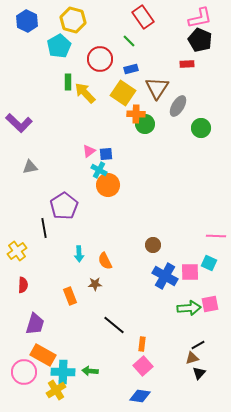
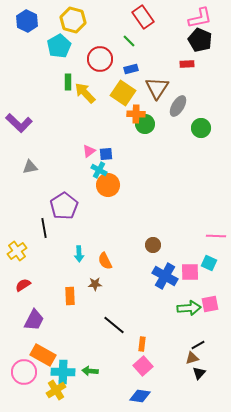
red semicircle at (23, 285): rotated 126 degrees counterclockwise
orange rectangle at (70, 296): rotated 18 degrees clockwise
purple trapezoid at (35, 324): moved 1 px left, 4 px up; rotated 10 degrees clockwise
